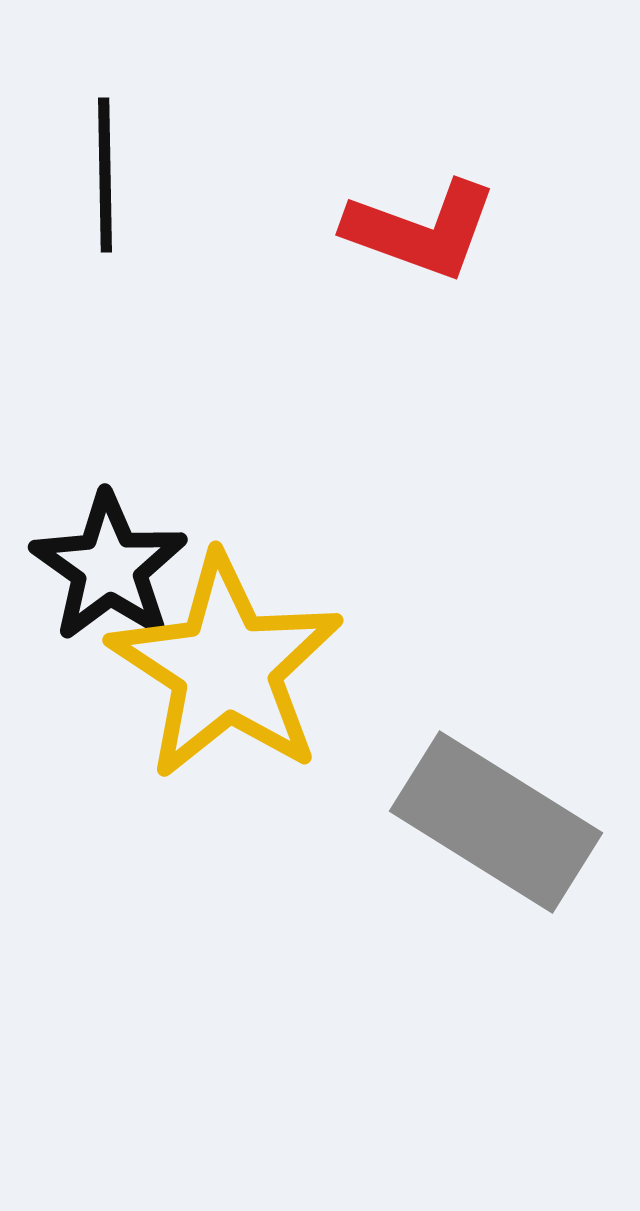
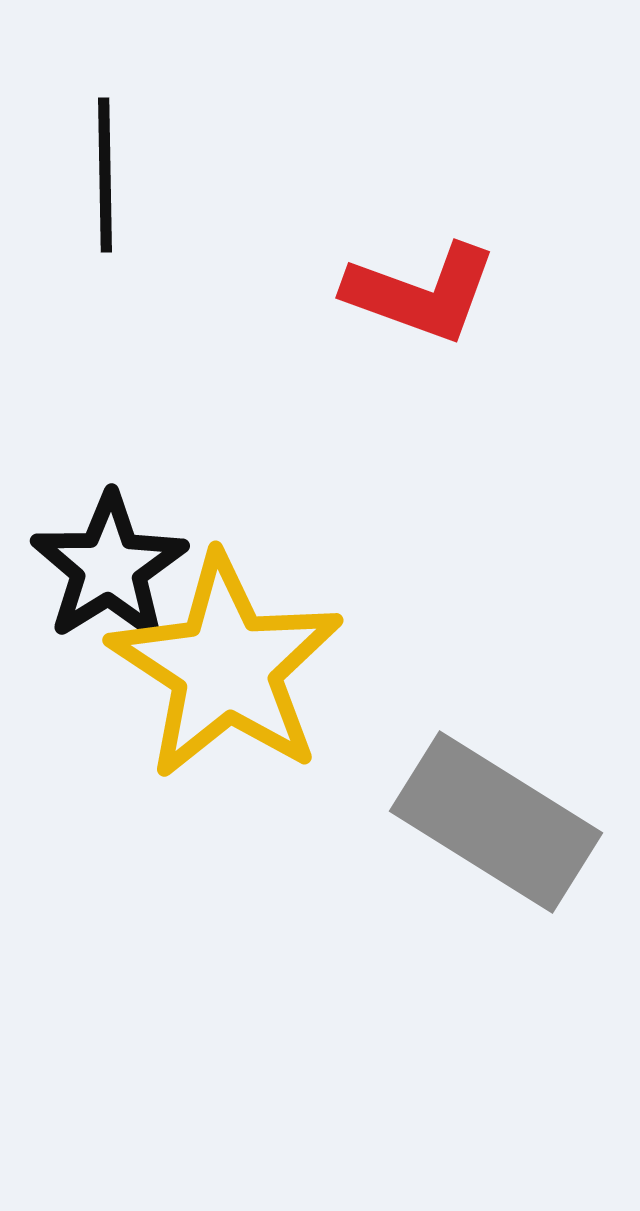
red L-shape: moved 63 px down
black star: rotated 5 degrees clockwise
